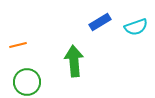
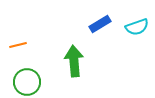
blue rectangle: moved 2 px down
cyan semicircle: moved 1 px right
